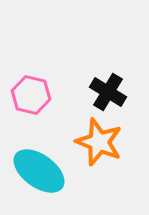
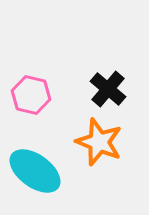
black cross: moved 3 px up; rotated 9 degrees clockwise
cyan ellipse: moved 4 px left
